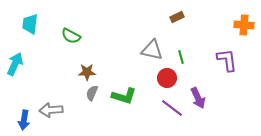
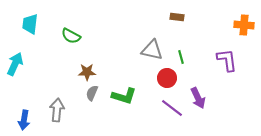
brown rectangle: rotated 32 degrees clockwise
gray arrow: moved 6 px right; rotated 100 degrees clockwise
